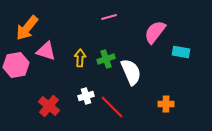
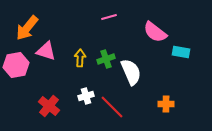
pink semicircle: rotated 90 degrees counterclockwise
